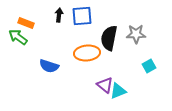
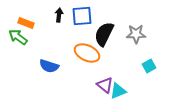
black semicircle: moved 5 px left, 4 px up; rotated 15 degrees clockwise
orange ellipse: rotated 30 degrees clockwise
